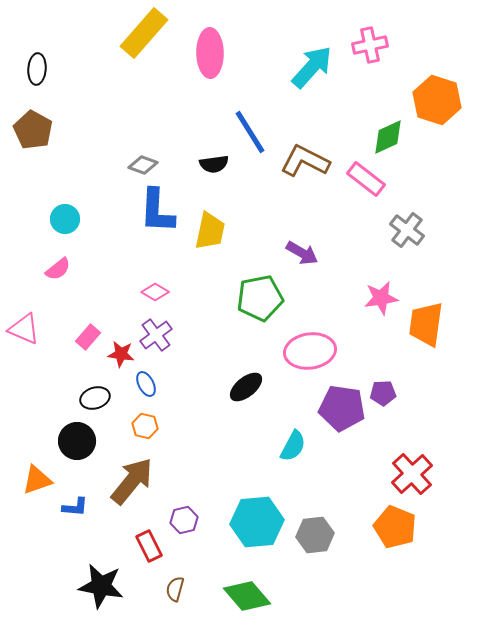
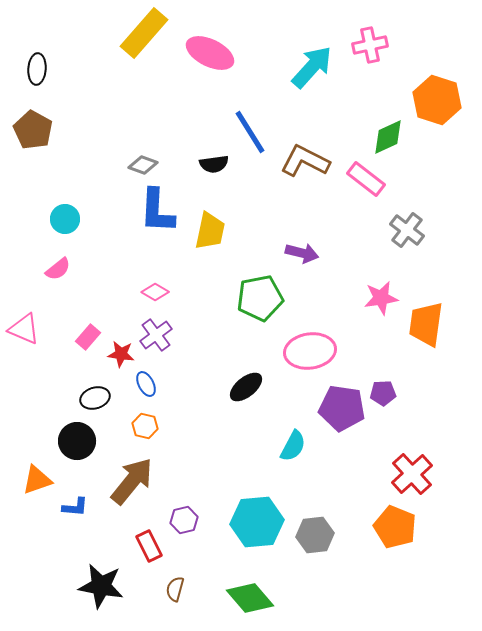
pink ellipse at (210, 53): rotated 63 degrees counterclockwise
purple arrow at (302, 253): rotated 16 degrees counterclockwise
green diamond at (247, 596): moved 3 px right, 2 px down
